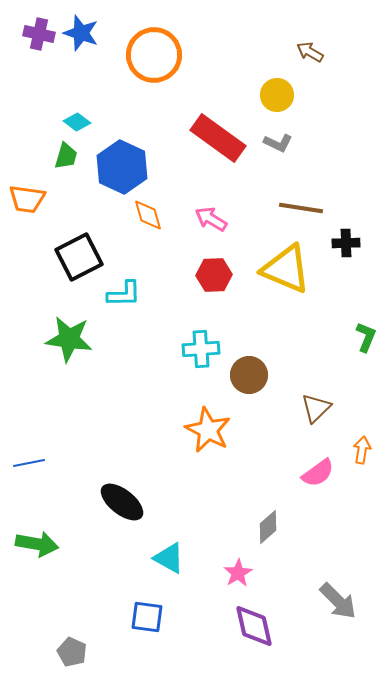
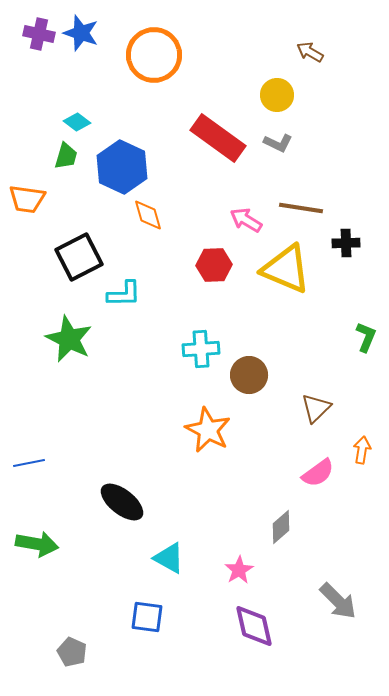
pink arrow: moved 35 px right, 1 px down
red hexagon: moved 10 px up
green star: rotated 18 degrees clockwise
gray diamond: moved 13 px right
pink star: moved 1 px right, 3 px up
